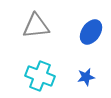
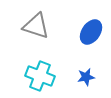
gray triangle: rotated 24 degrees clockwise
